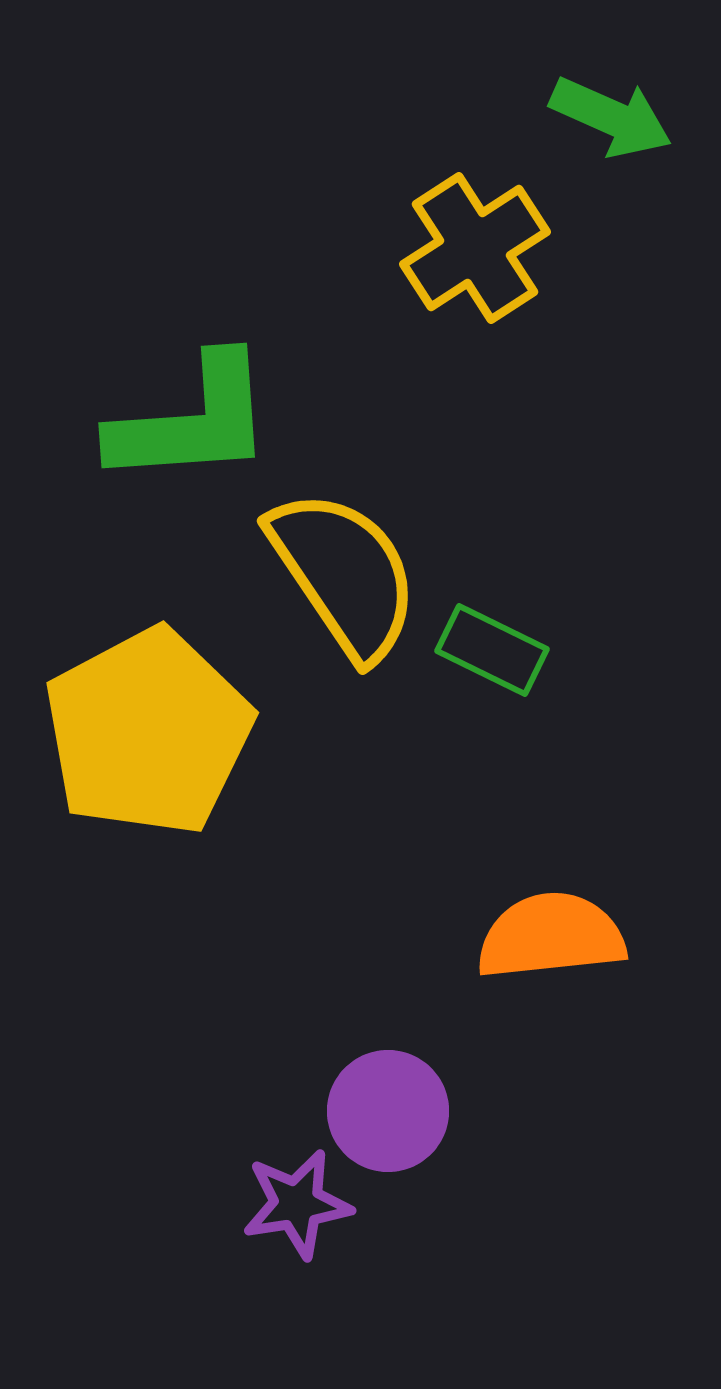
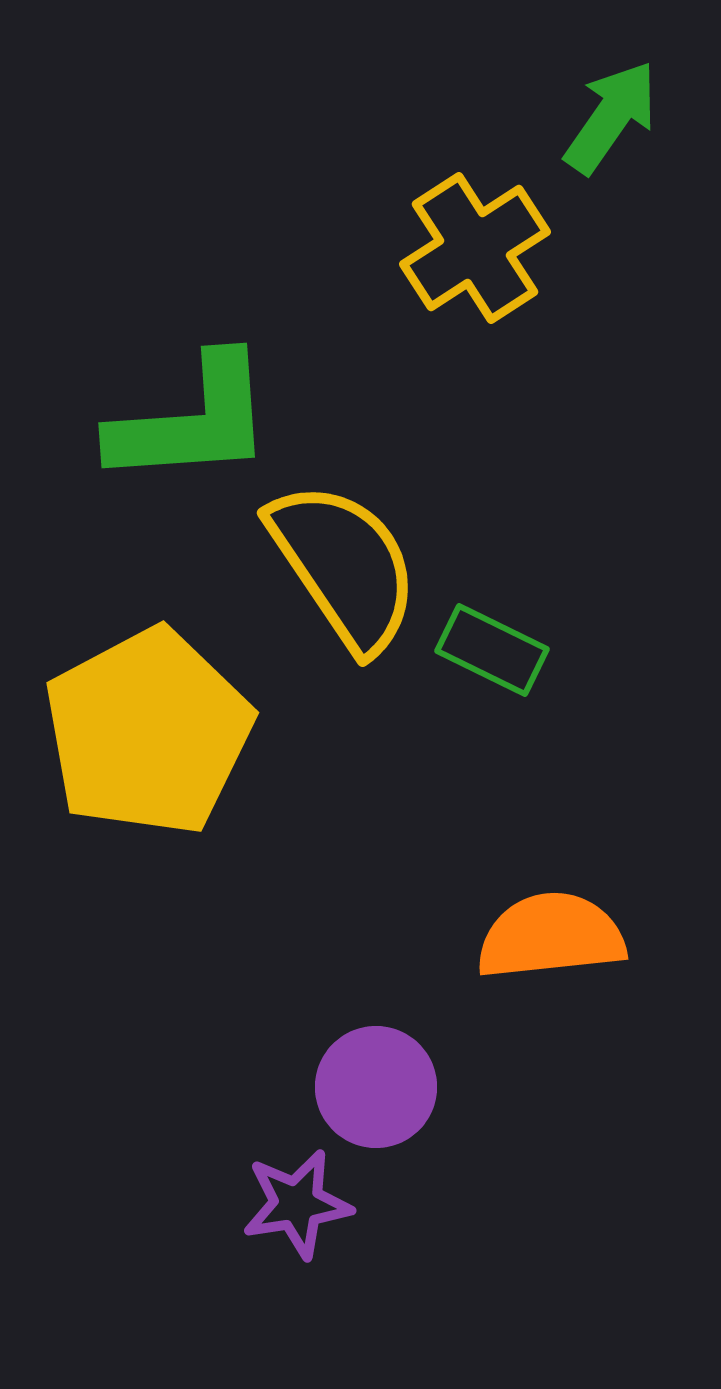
green arrow: rotated 79 degrees counterclockwise
yellow semicircle: moved 8 px up
purple circle: moved 12 px left, 24 px up
